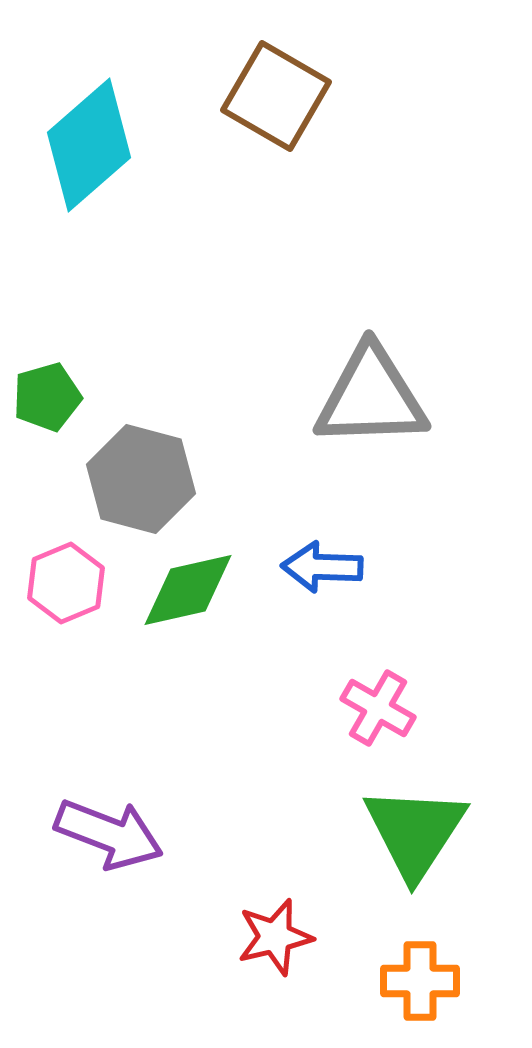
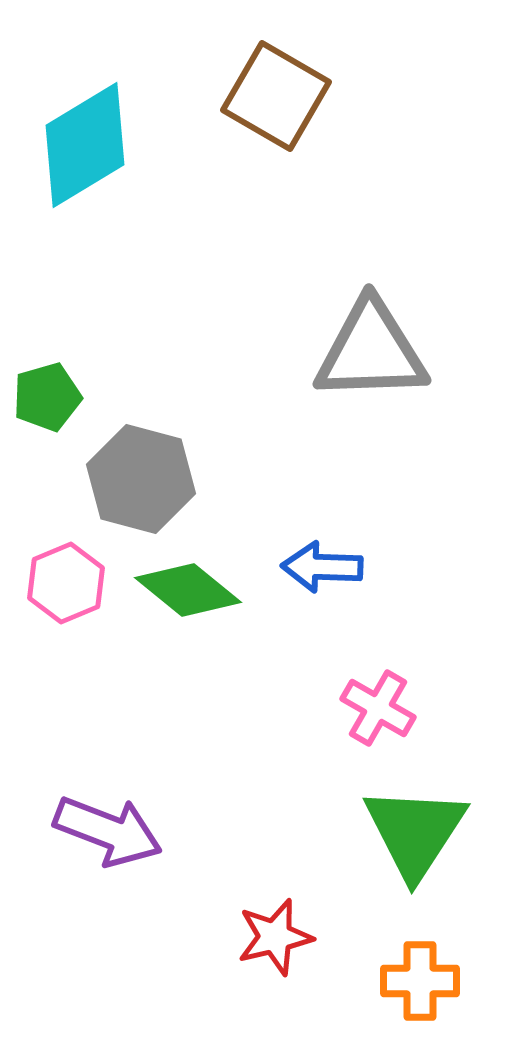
cyan diamond: moved 4 px left; rotated 10 degrees clockwise
gray triangle: moved 46 px up
green diamond: rotated 52 degrees clockwise
purple arrow: moved 1 px left, 3 px up
